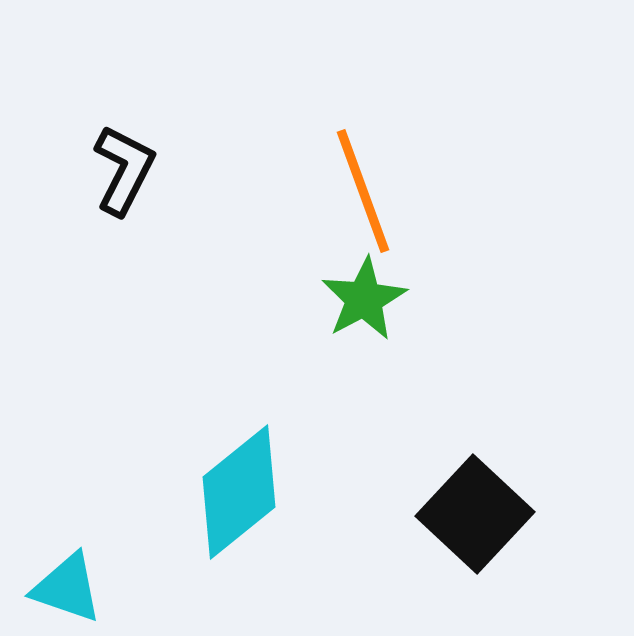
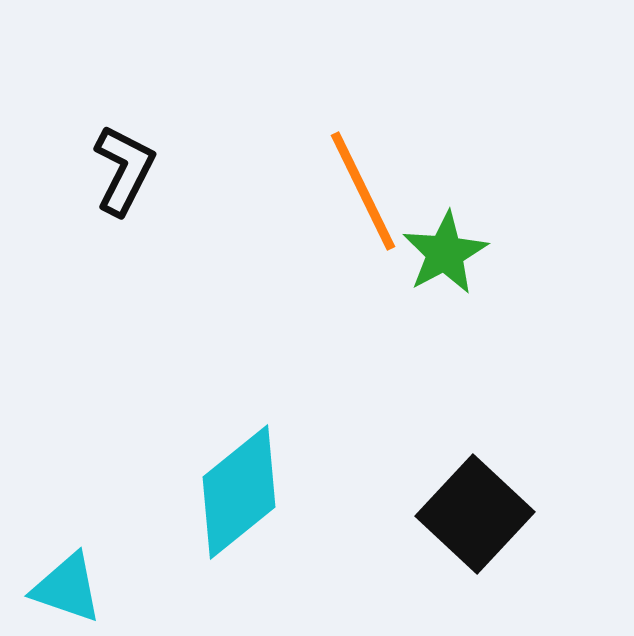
orange line: rotated 6 degrees counterclockwise
green star: moved 81 px right, 46 px up
